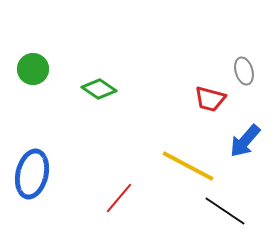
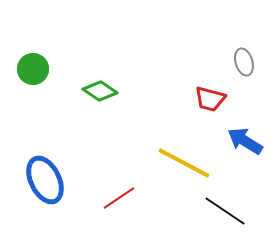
gray ellipse: moved 9 px up
green diamond: moved 1 px right, 2 px down
blue arrow: rotated 81 degrees clockwise
yellow line: moved 4 px left, 3 px up
blue ellipse: moved 13 px right, 6 px down; rotated 39 degrees counterclockwise
red line: rotated 16 degrees clockwise
